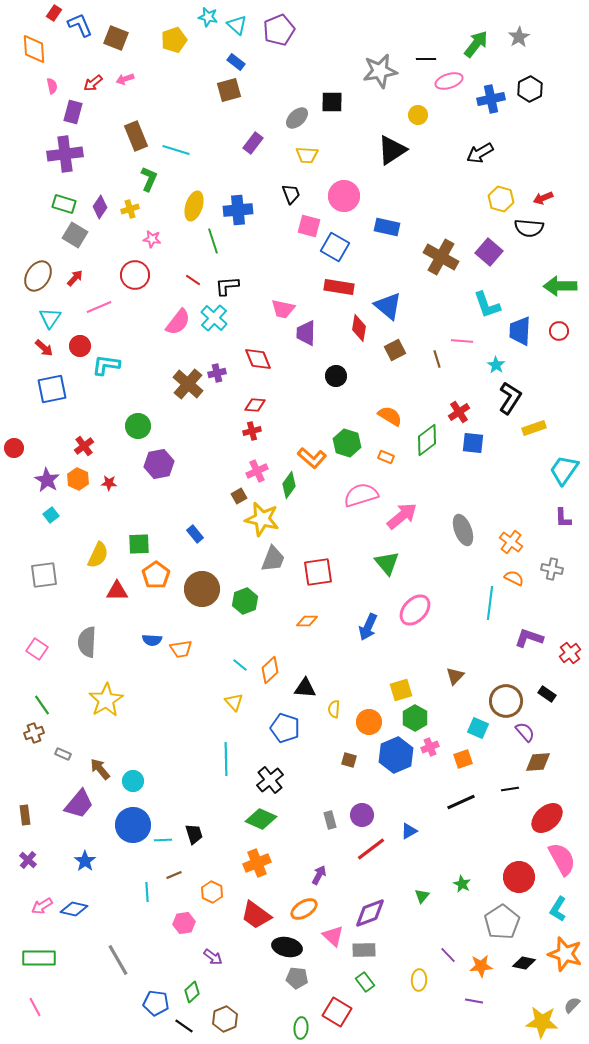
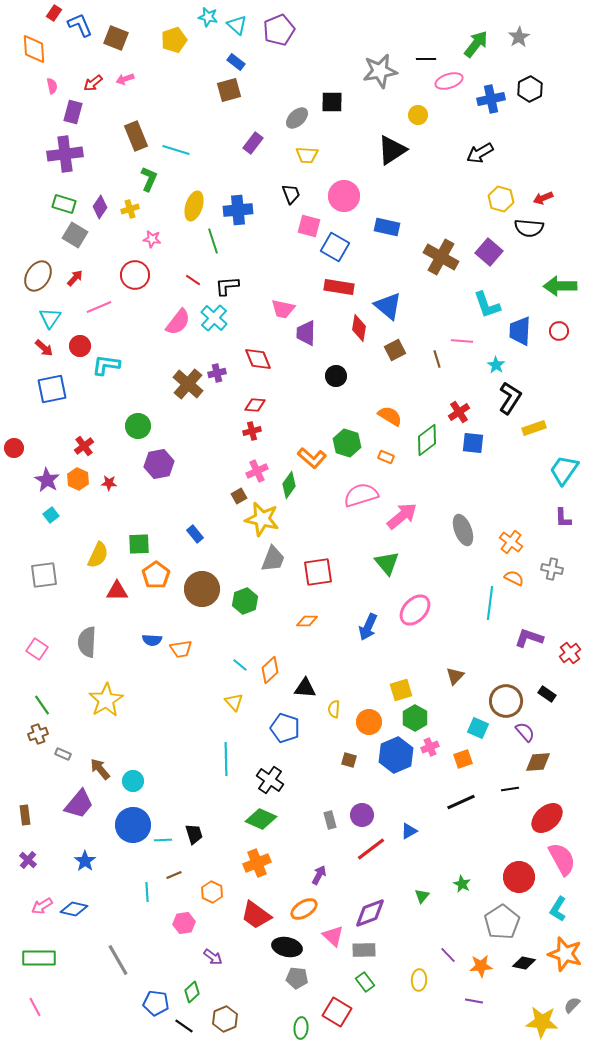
brown cross at (34, 733): moved 4 px right, 1 px down
black cross at (270, 780): rotated 16 degrees counterclockwise
